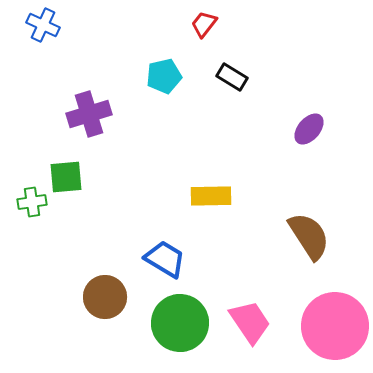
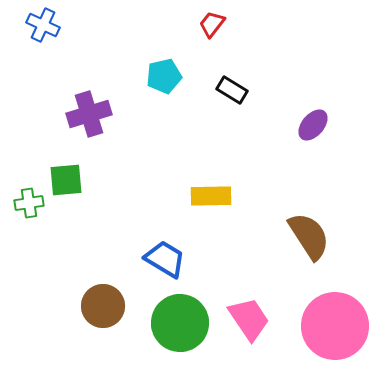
red trapezoid: moved 8 px right
black rectangle: moved 13 px down
purple ellipse: moved 4 px right, 4 px up
green square: moved 3 px down
green cross: moved 3 px left, 1 px down
brown circle: moved 2 px left, 9 px down
pink trapezoid: moved 1 px left, 3 px up
